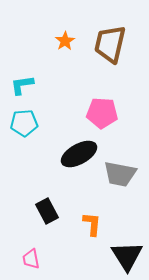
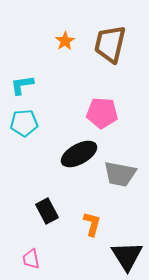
orange L-shape: rotated 10 degrees clockwise
